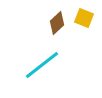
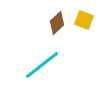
yellow square: moved 2 px down
